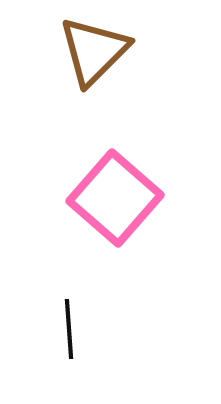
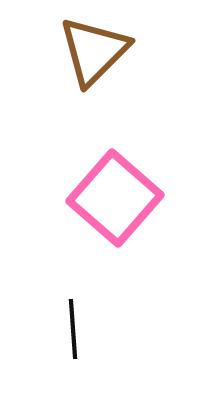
black line: moved 4 px right
